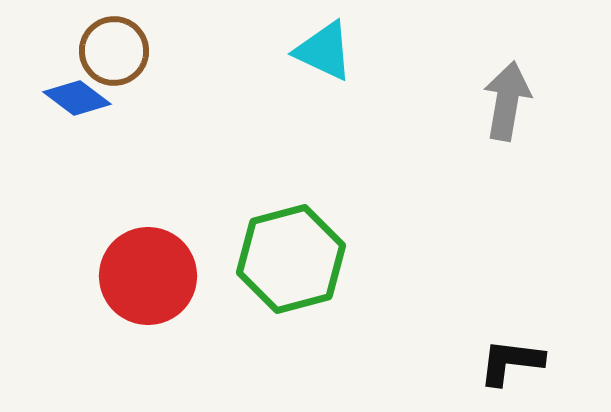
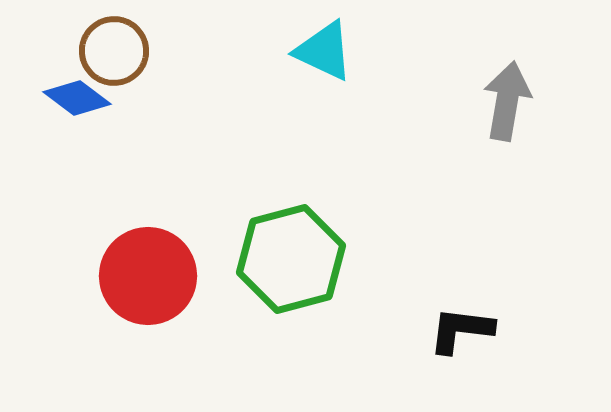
black L-shape: moved 50 px left, 32 px up
